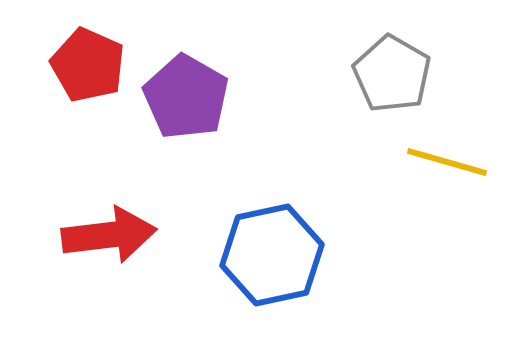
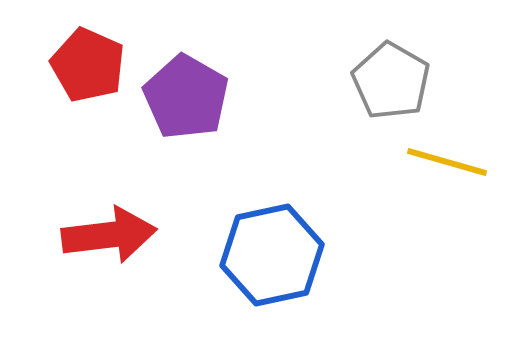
gray pentagon: moved 1 px left, 7 px down
